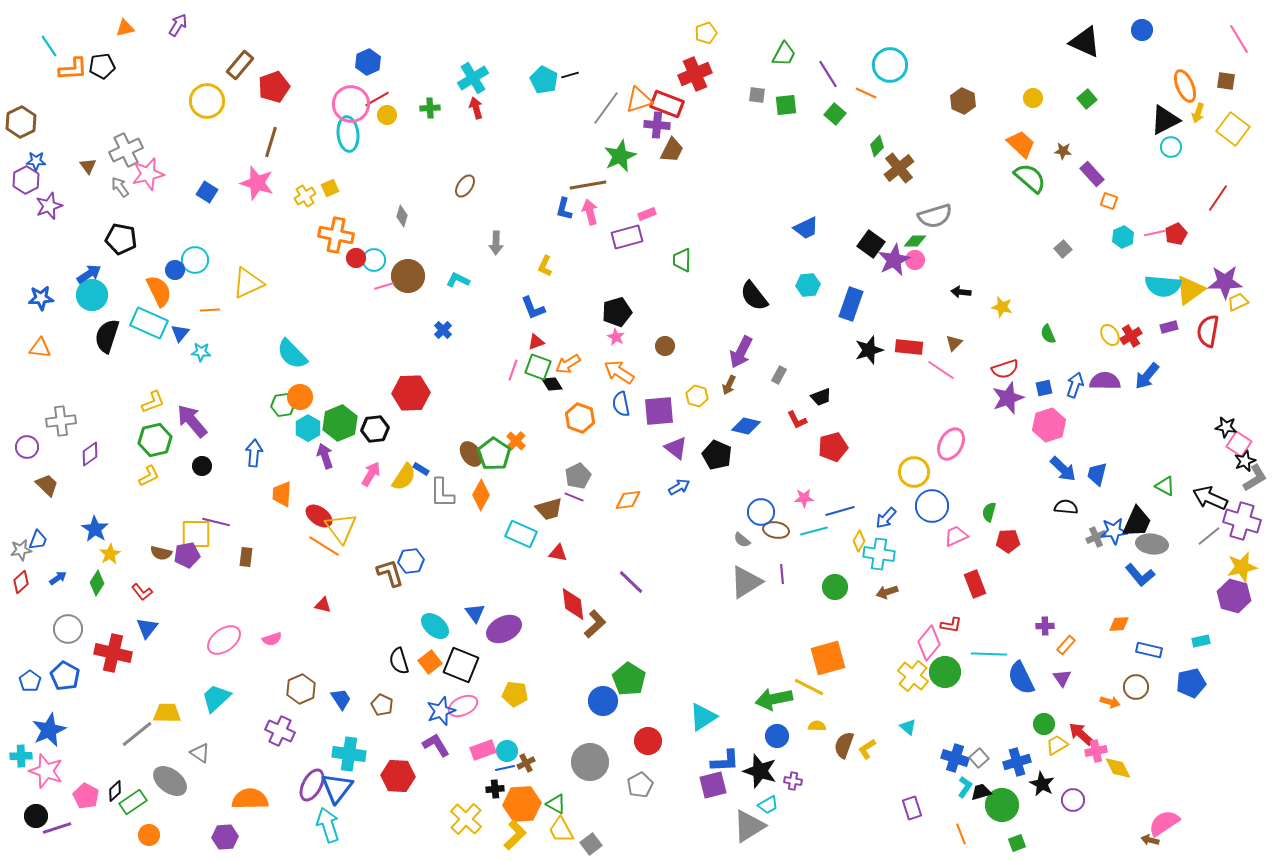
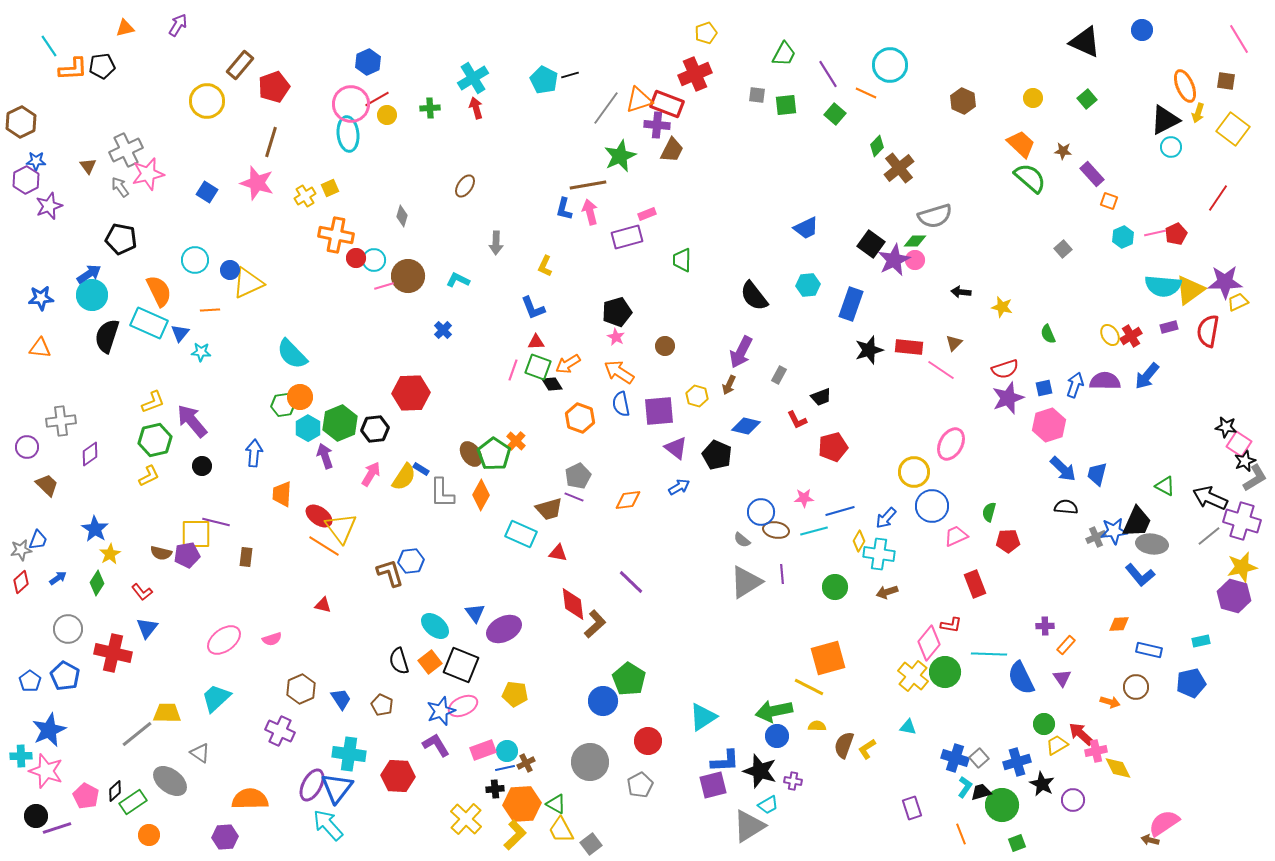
blue circle at (175, 270): moved 55 px right
red triangle at (536, 342): rotated 18 degrees clockwise
green arrow at (774, 699): moved 12 px down
cyan triangle at (908, 727): rotated 30 degrees counterclockwise
cyan arrow at (328, 825): rotated 24 degrees counterclockwise
